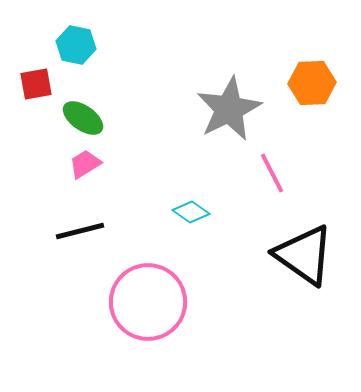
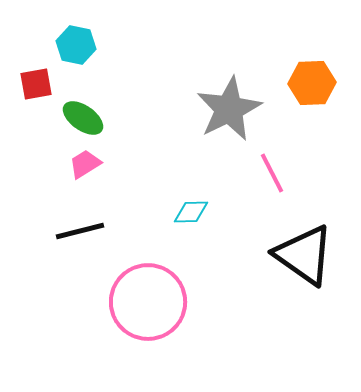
cyan diamond: rotated 36 degrees counterclockwise
